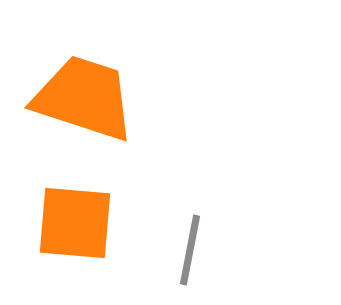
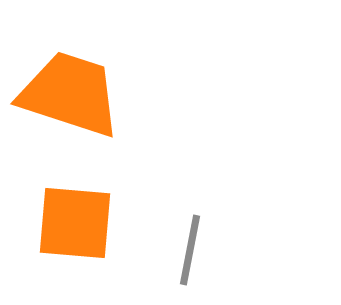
orange trapezoid: moved 14 px left, 4 px up
